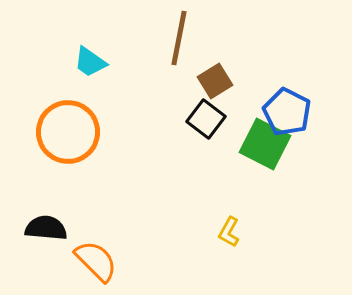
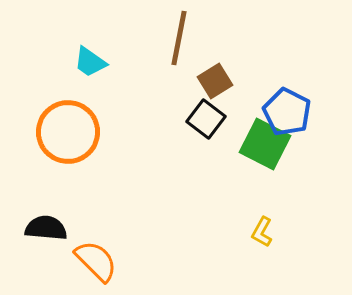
yellow L-shape: moved 33 px right
